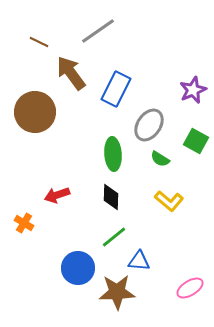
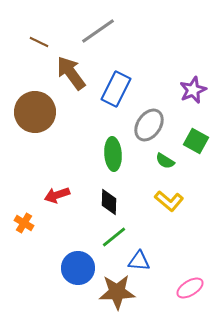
green semicircle: moved 5 px right, 2 px down
black diamond: moved 2 px left, 5 px down
